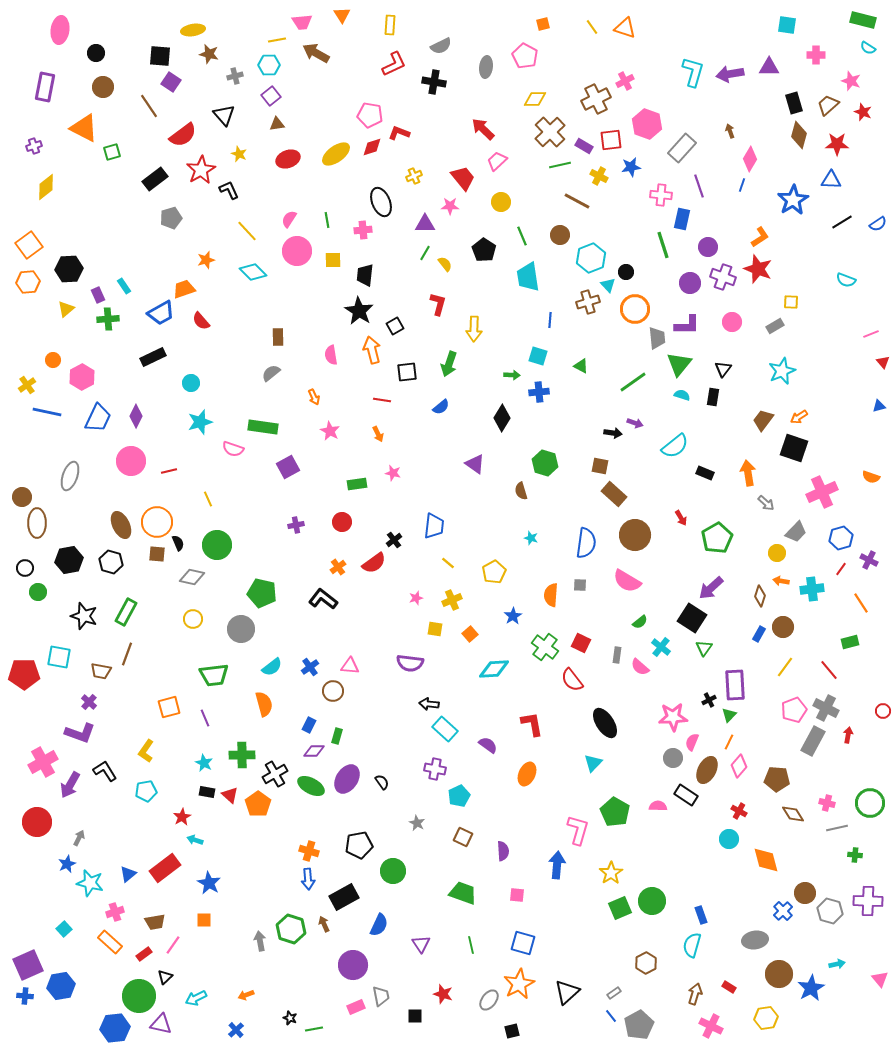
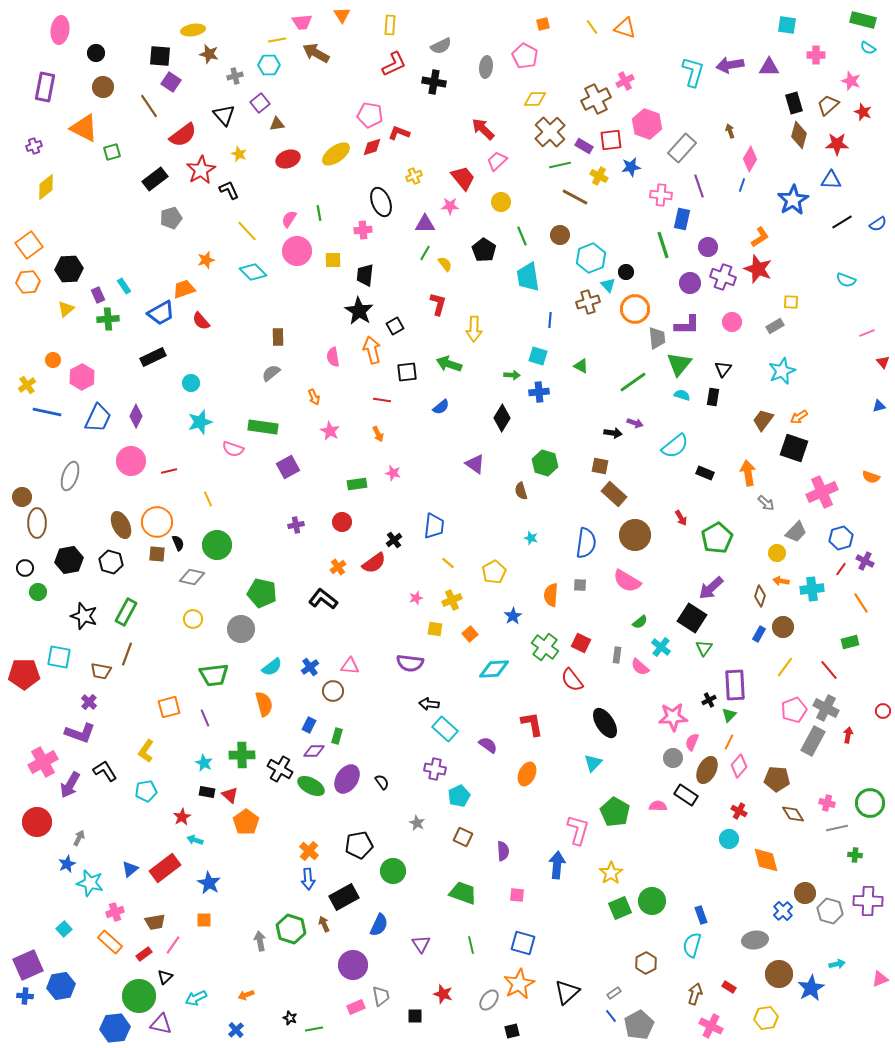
purple arrow at (730, 74): moved 9 px up
purple square at (271, 96): moved 11 px left, 7 px down
brown line at (577, 201): moved 2 px left, 4 px up
green line at (327, 220): moved 8 px left, 7 px up
pink line at (871, 334): moved 4 px left, 1 px up
pink semicircle at (331, 355): moved 2 px right, 2 px down
green arrow at (449, 364): rotated 90 degrees clockwise
purple cross at (869, 560): moved 4 px left, 1 px down
black cross at (275, 774): moved 5 px right, 5 px up; rotated 30 degrees counterclockwise
orange pentagon at (258, 804): moved 12 px left, 18 px down
orange cross at (309, 851): rotated 24 degrees clockwise
blue triangle at (128, 874): moved 2 px right, 5 px up
pink triangle at (880, 979): rotated 48 degrees clockwise
